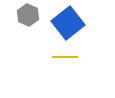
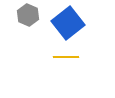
yellow line: moved 1 px right
